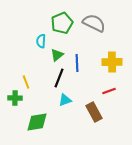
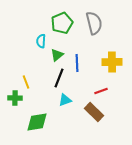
gray semicircle: rotated 50 degrees clockwise
red line: moved 8 px left
brown rectangle: rotated 18 degrees counterclockwise
